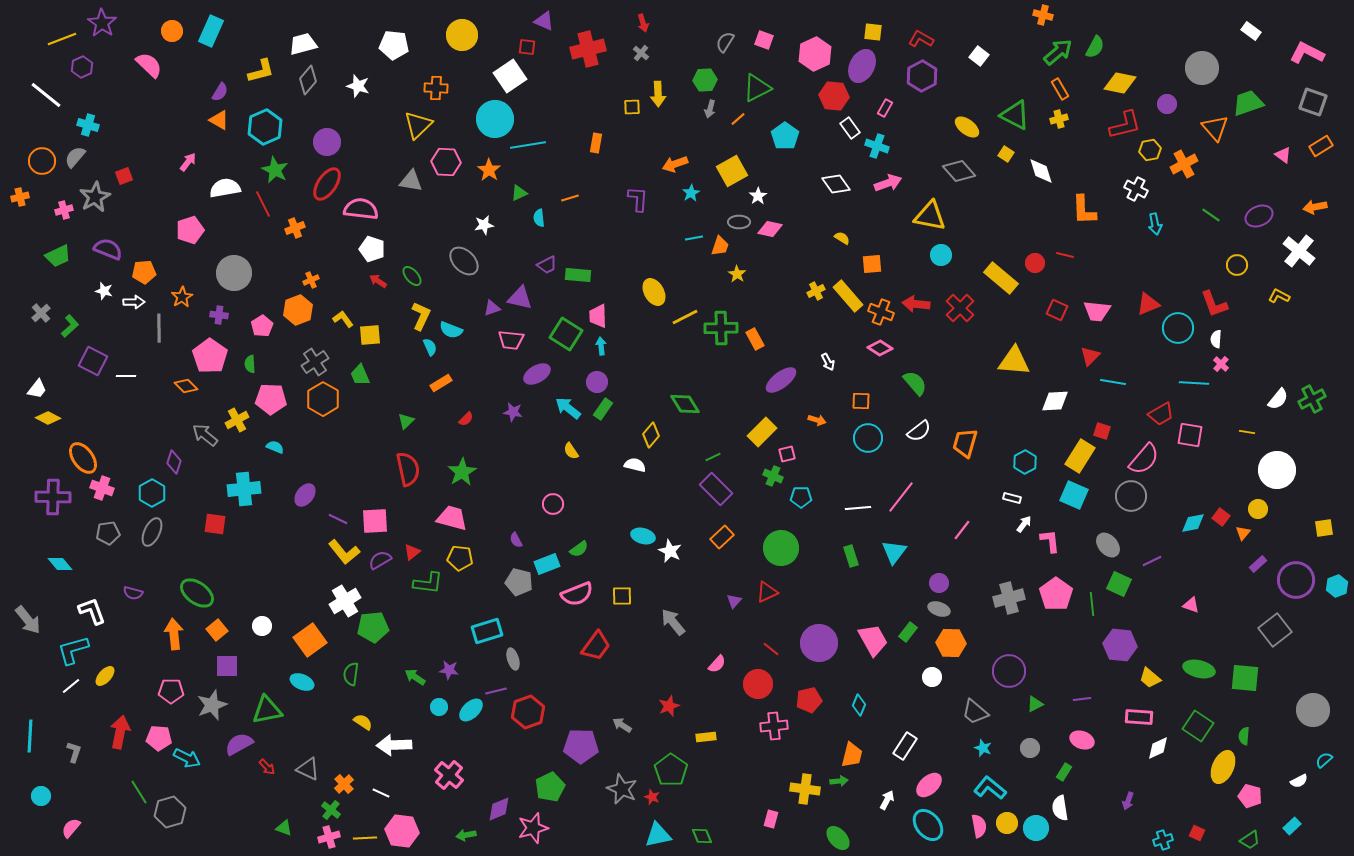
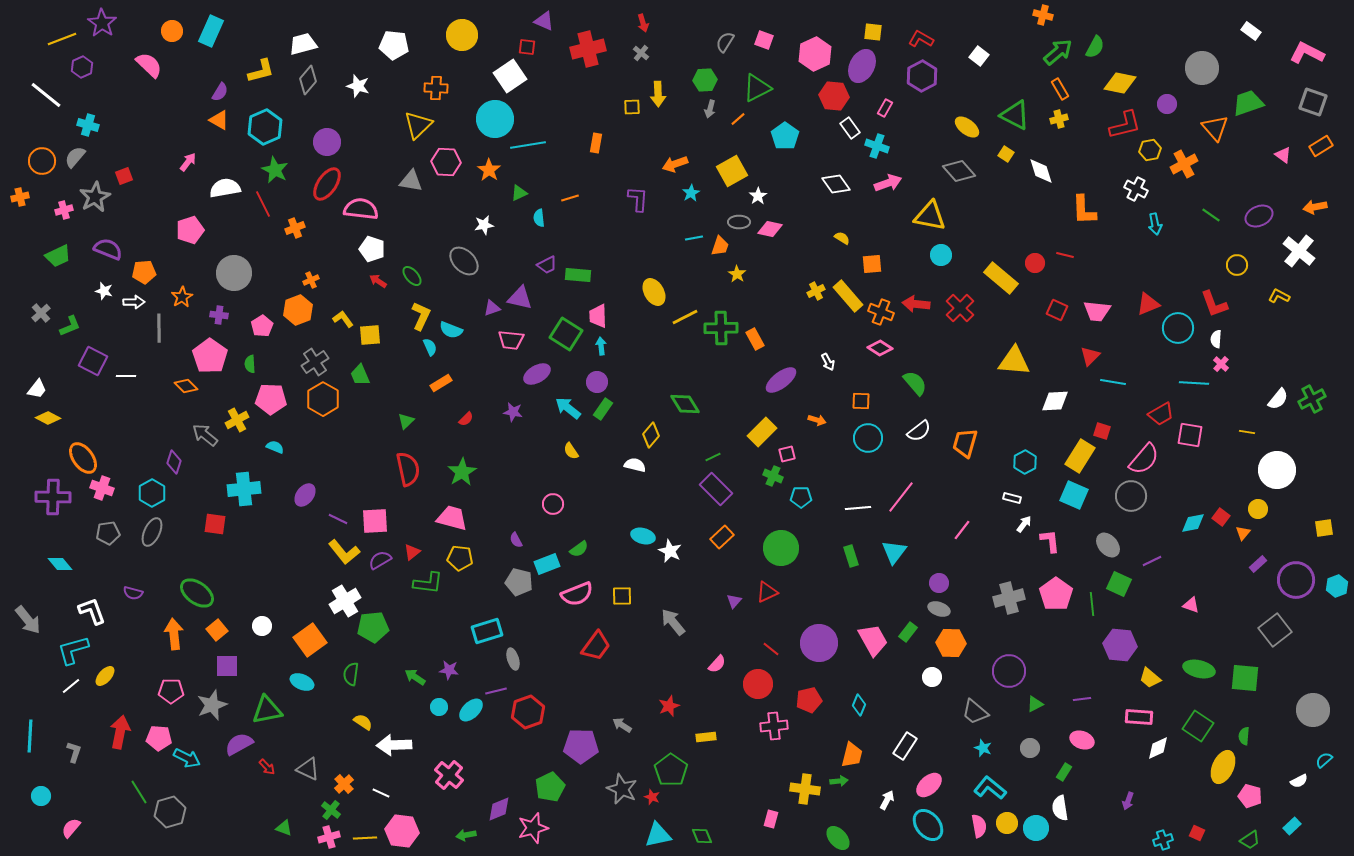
green L-shape at (70, 326): rotated 20 degrees clockwise
